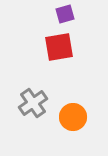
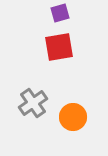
purple square: moved 5 px left, 1 px up
